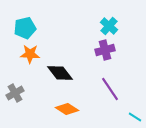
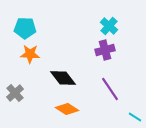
cyan pentagon: rotated 15 degrees clockwise
black diamond: moved 3 px right, 5 px down
gray cross: rotated 12 degrees counterclockwise
